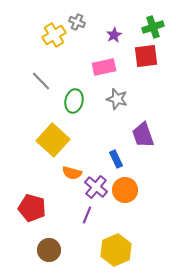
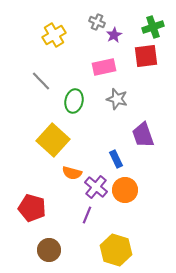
gray cross: moved 20 px right
yellow hexagon: rotated 20 degrees counterclockwise
